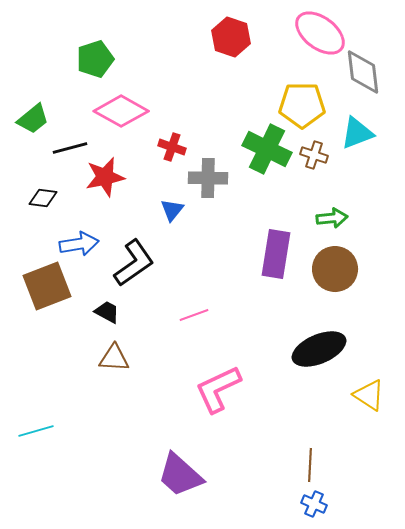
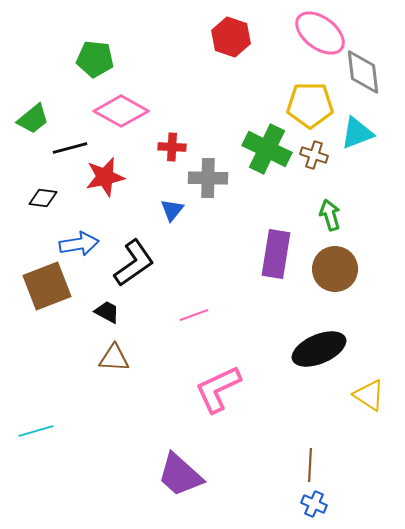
green pentagon: rotated 24 degrees clockwise
yellow pentagon: moved 8 px right
red cross: rotated 16 degrees counterclockwise
green arrow: moved 2 px left, 3 px up; rotated 100 degrees counterclockwise
